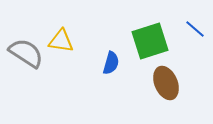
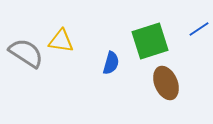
blue line: moved 4 px right; rotated 75 degrees counterclockwise
